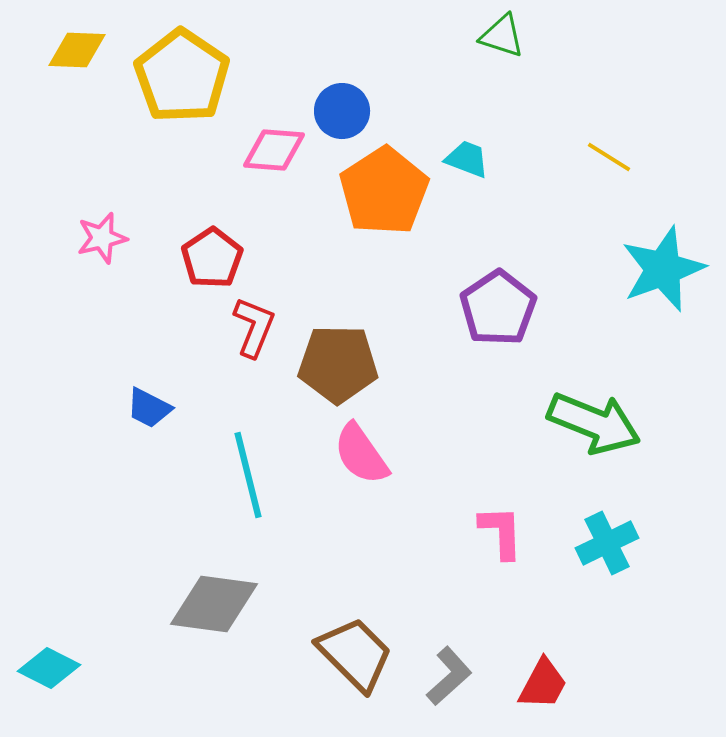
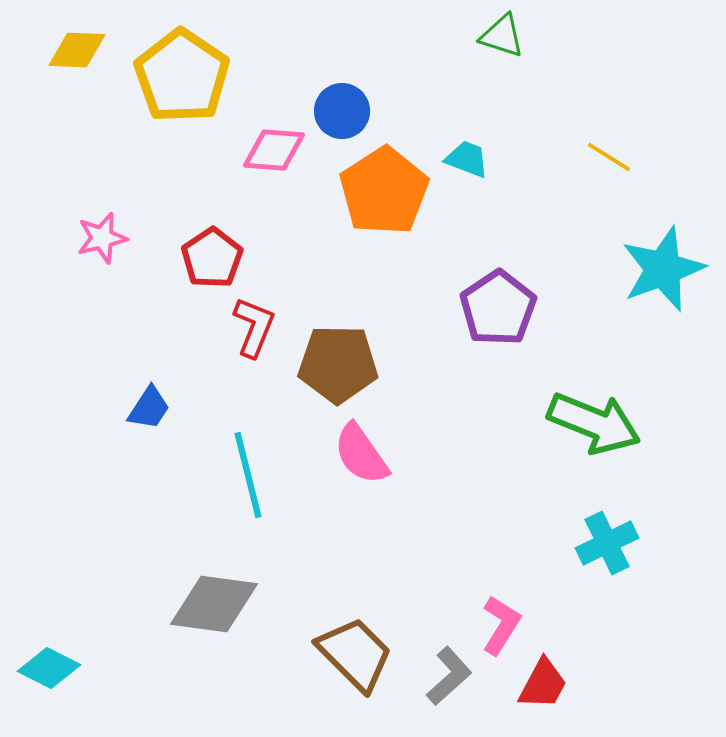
blue trapezoid: rotated 84 degrees counterclockwise
pink L-shape: moved 93 px down; rotated 34 degrees clockwise
